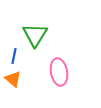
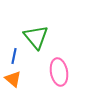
green triangle: moved 1 px right, 2 px down; rotated 12 degrees counterclockwise
